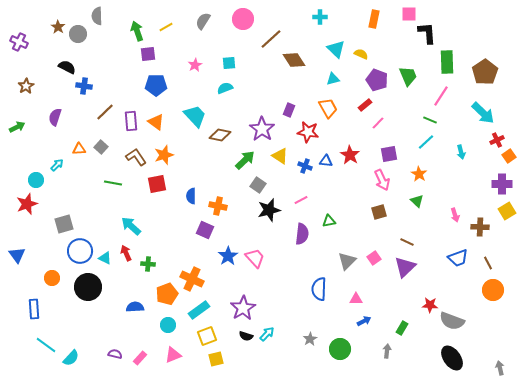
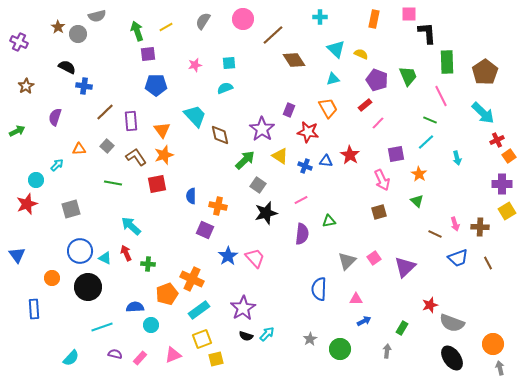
gray semicircle at (97, 16): rotated 102 degrees counterclockwise
brown line at (271, 39): moved 2 px right, 4 px up
pink star at (195, 65): rotated 16 degrees clockwise
pink line at (441, 96): rotated 60 degrees counterclockwise
orange triangle at (156, 122): moved 6 px right, 8 px down; rotated 18 degrees clockwise
green arrow at (17, 127): moved 4 px down
brown diamond at (220, 135): rotated 65 degrees clockwise
gray square at (101, 147): moved 6 px right, 1 px up
cyan arrow at (461, 152): moved 4 px left, 6 px down
purple square at (389, 154): moved 7 px right
black star at (269, 210): moved 3 px left, 3 px down
pink arrow at (455, 215): moved 9 px down
gray square at (64, 224): moved 7 px right, 15 px up
brown line at (407, 242): moved 28 px right, 8 px up
orange circle at (493, 290): moved 54 px down
red star at (430, 305): rotated 21 degrees counterclockwise
gray semicircle at (452, 321): moved 2 px down
cyan circle at (168, 325): moved 17 px left
yellow square at (207, 336): moved 5 px left, 3 px down
cyan line at (46, 345): moved 56 px right, 18 px up; rotated 55 degrees counterclockwise
